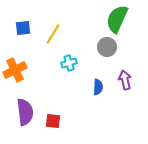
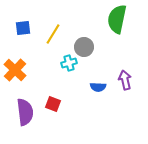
green semicircle: rotated 12 degrees counterclockwise
gray circle: moved 23 px left
orange cross: rotated 20 degrees counterclockwise
blue semicircle: rotated 91 degrees clockwise
red square: moved 17 px up; rotated 14 degrees clockwise
